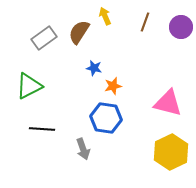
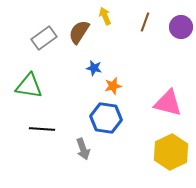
green triangle: rotated 36 degrees clockwise
